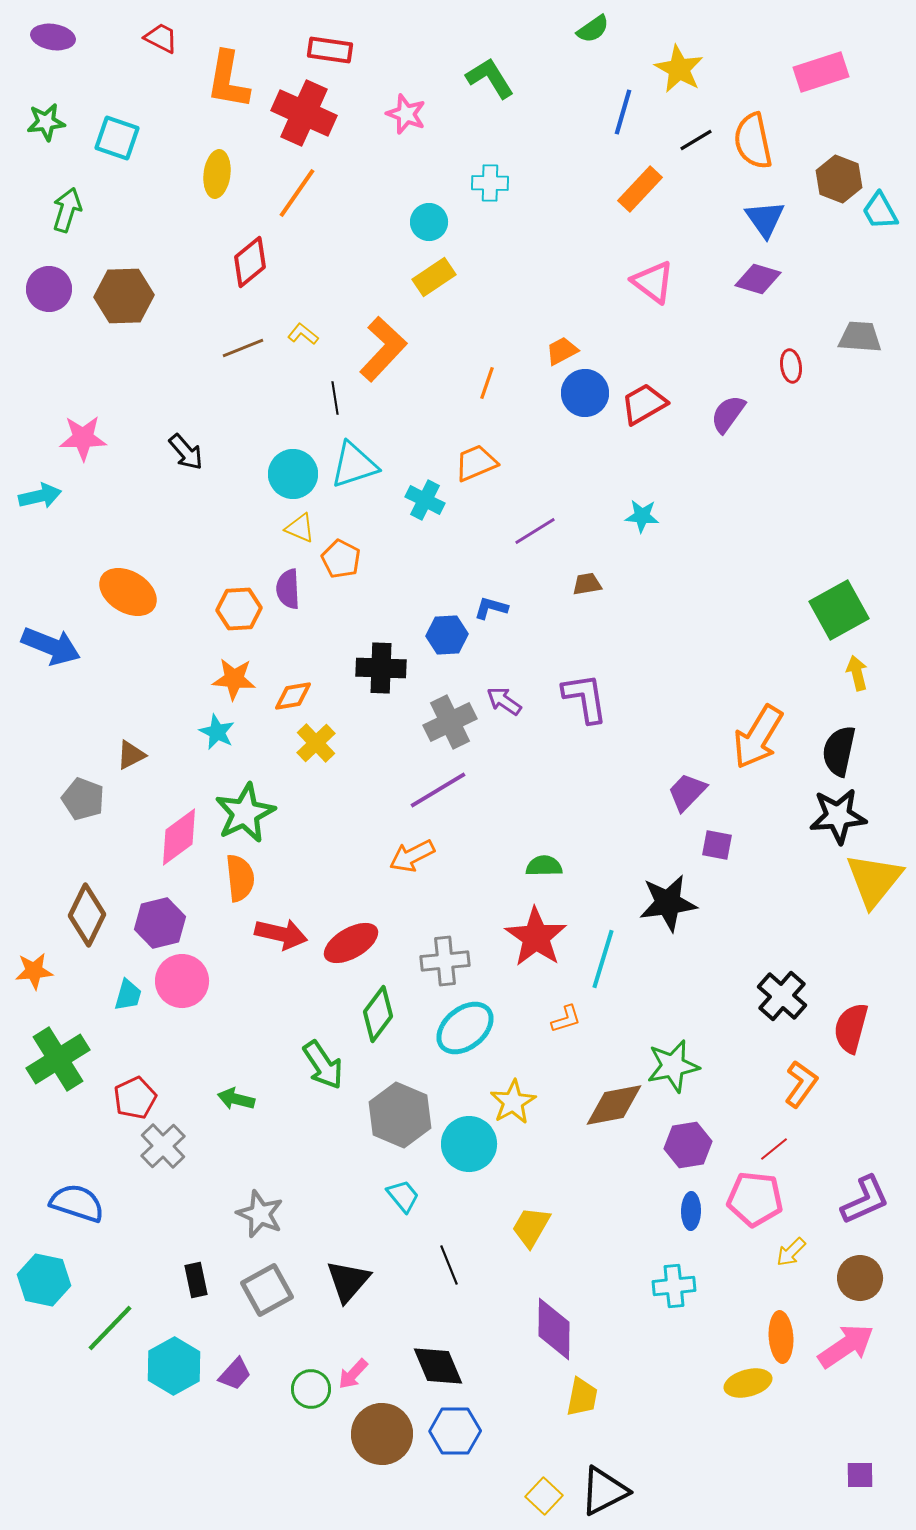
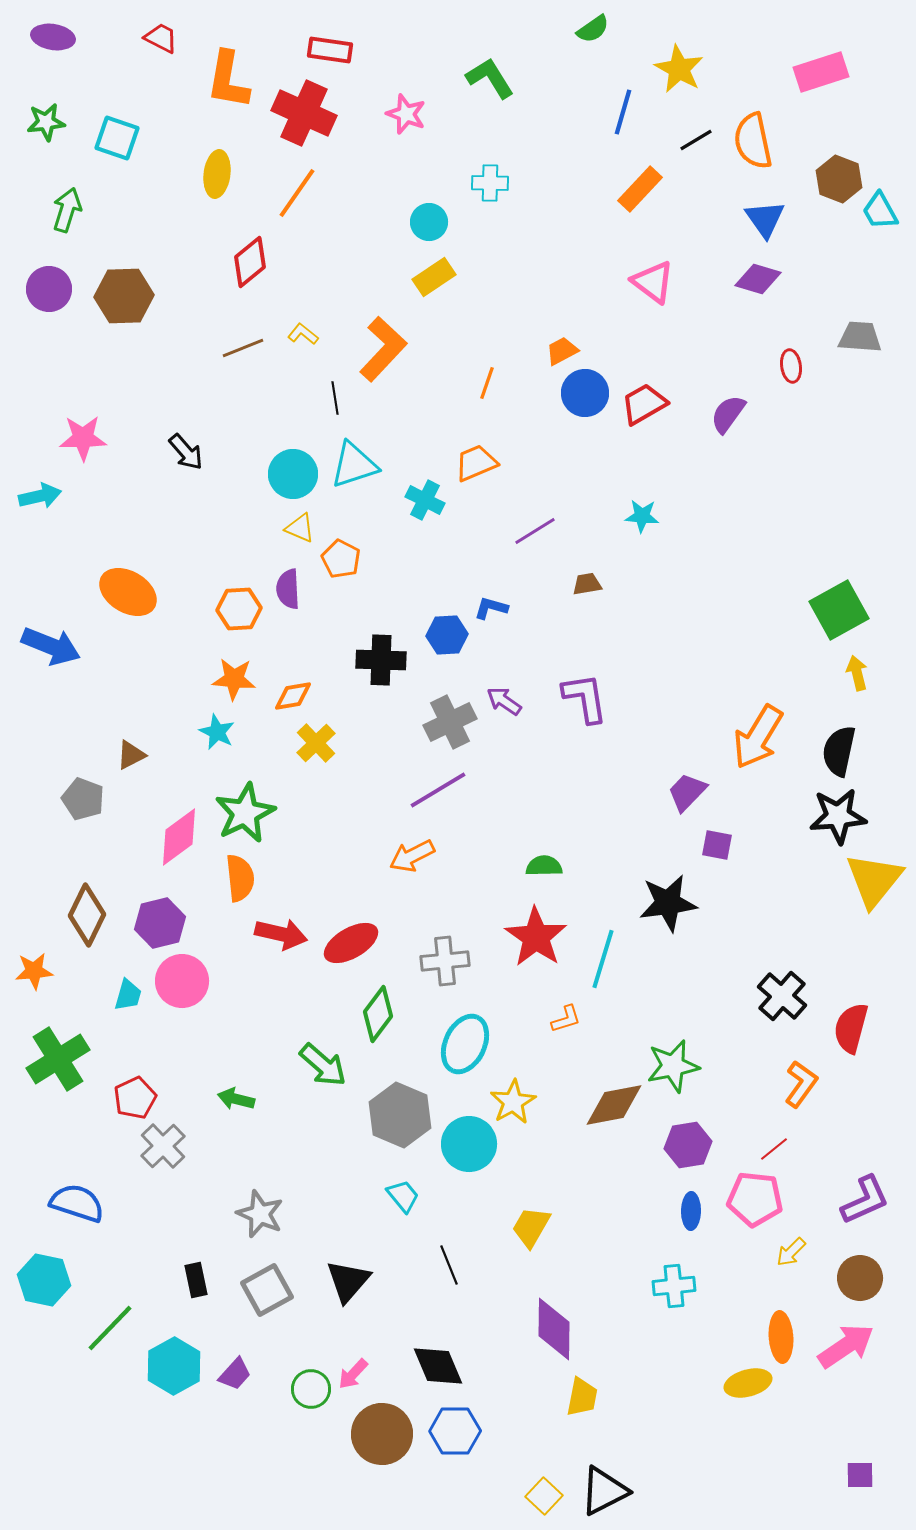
black cross at (381, 668): moved 8 px up
cyan ellipse at (465, 1028): moved 16 px down; rotated 26 degrees counterclockwise
green arrow at (323, 1065): rotated 15 degrees counterclockwise
